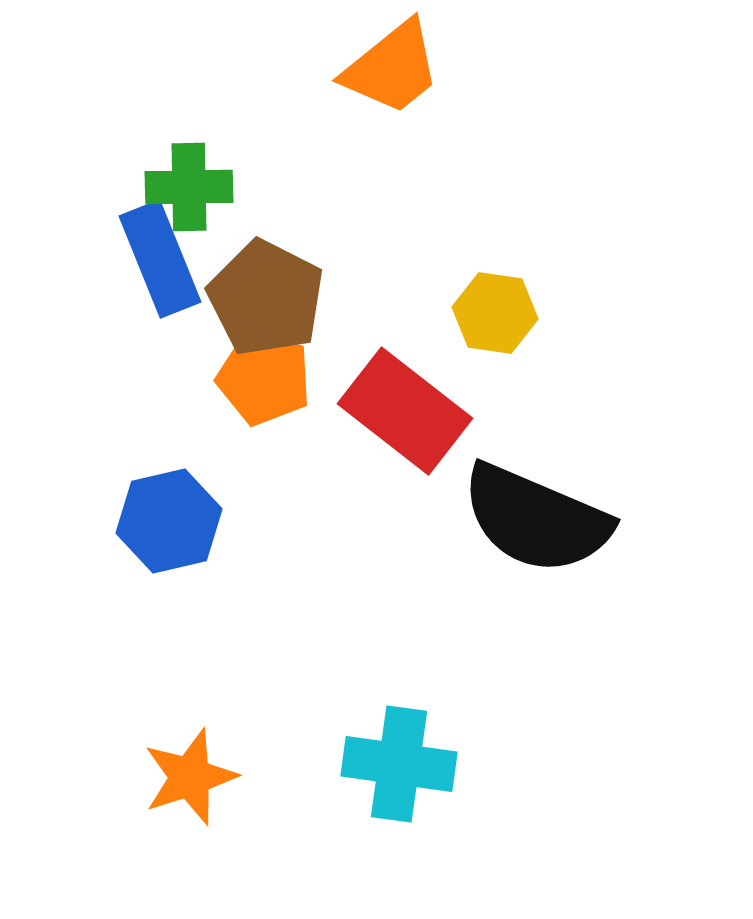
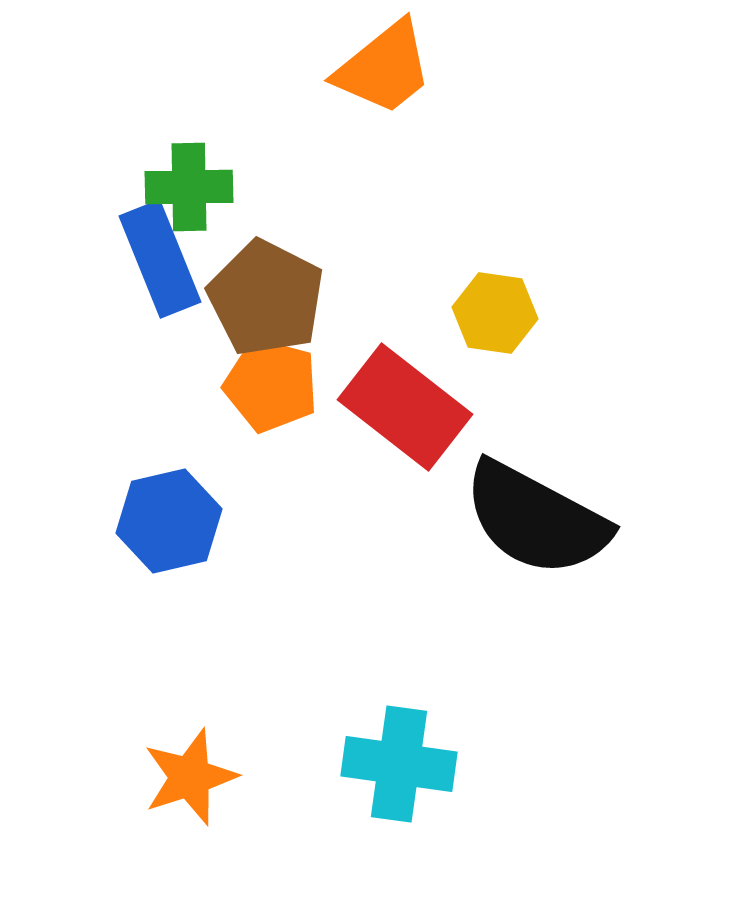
orange trapezoid: moved 8 px left
orange pentagon: moved 7 px right, 7 px down
red rectangle: moved 4 px up
black semicircle: rotated 5 degrees clockwise
